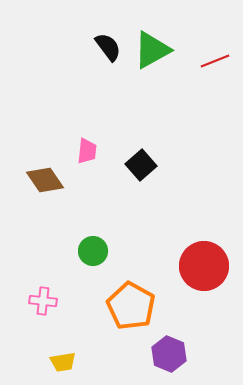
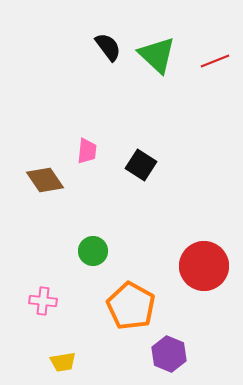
green triangle: moved 5 px right, 5 px down; rotated 48 degrees counterclockwise
black square: rotated 16 degrees counterclockwise
